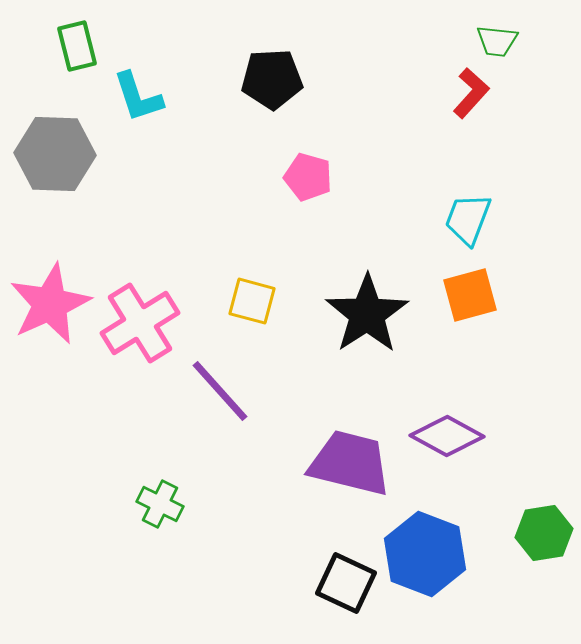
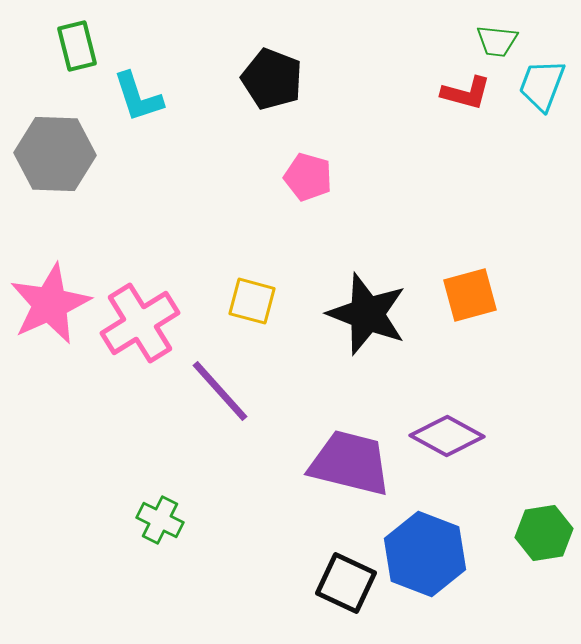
black pentagon: rotated 24 degrees clockwise
red L-shape: moved 5 px left; rotated 63 degrees clockwise
cyan trapezoid: moved 74 px right, 134 px up
black star: rotated 18 degrees counterclockwise
green cross: moved 16 px down
